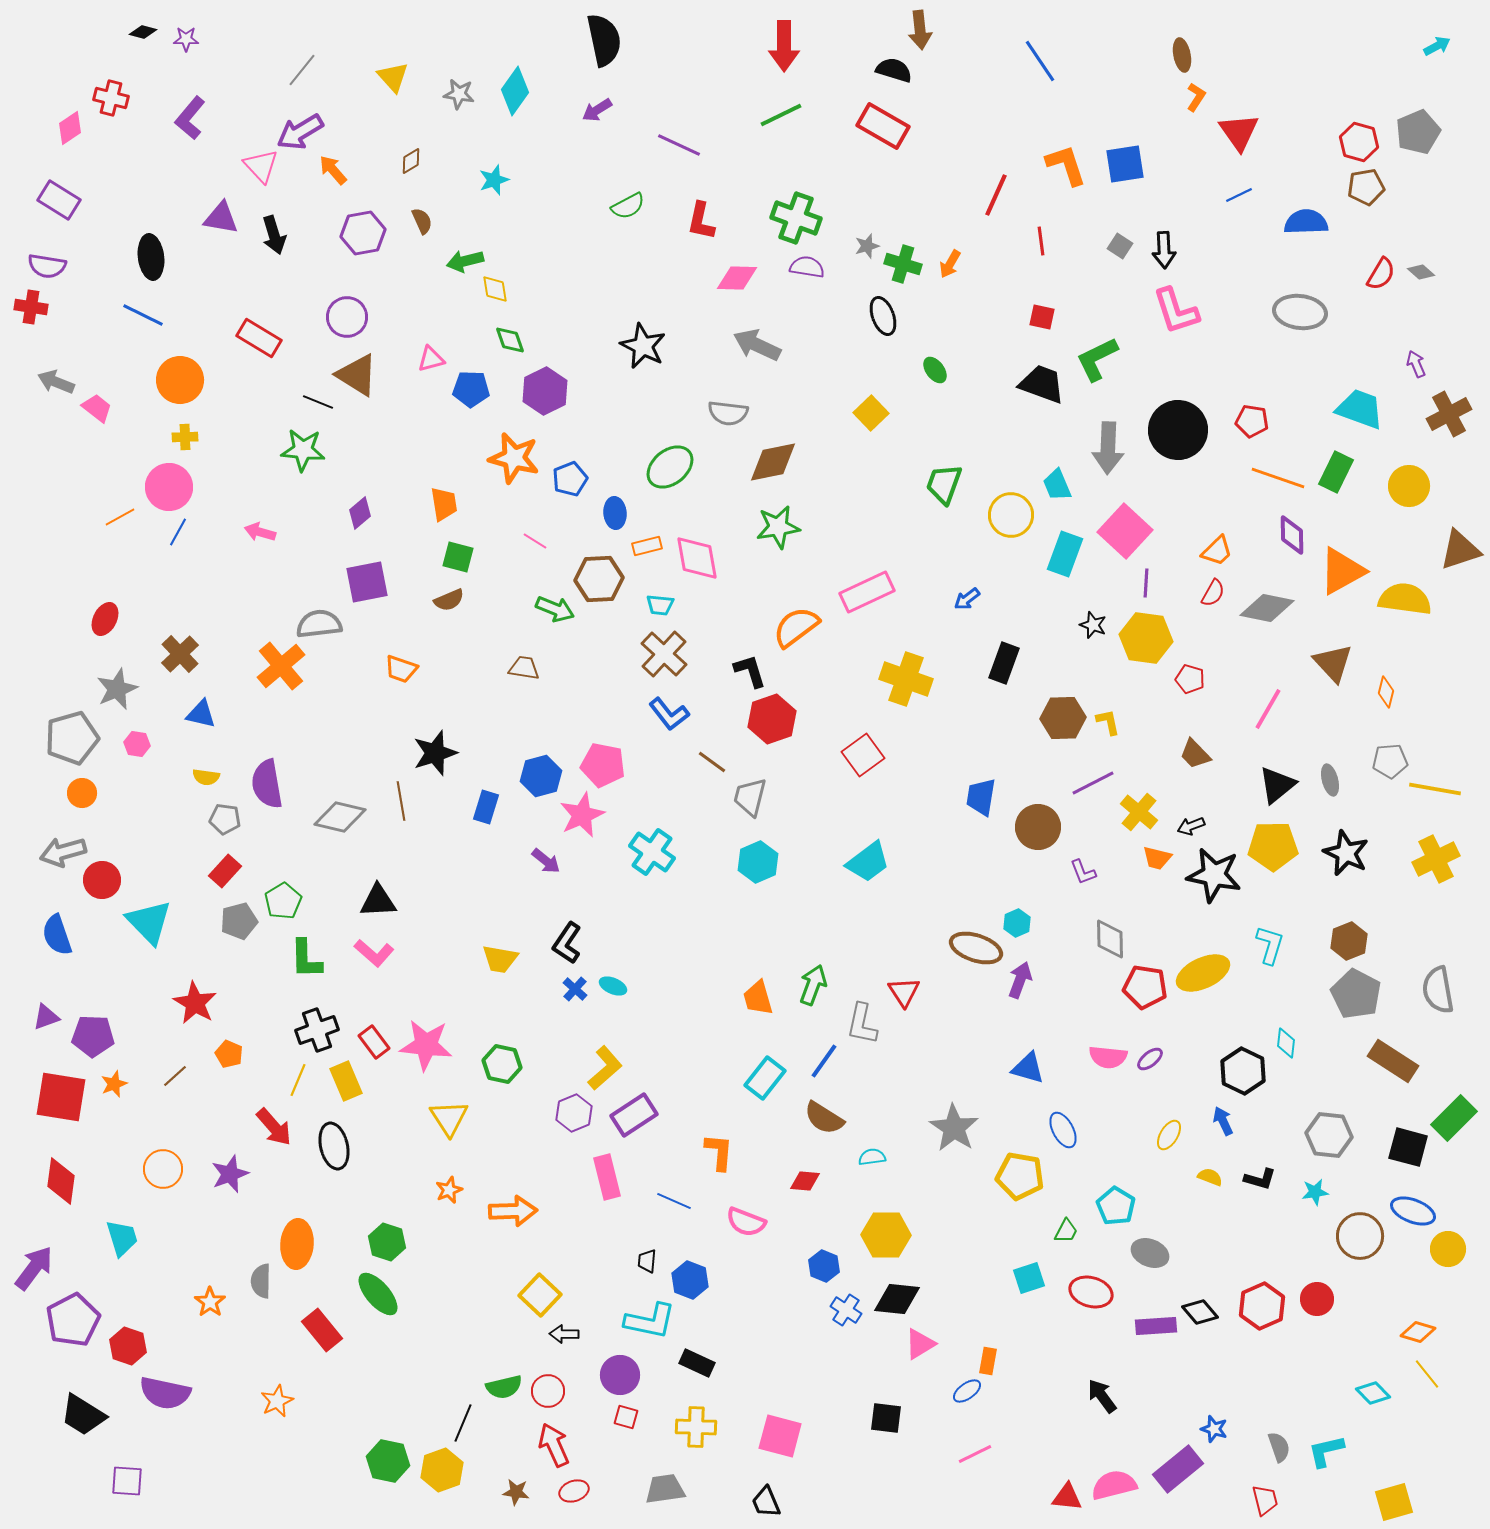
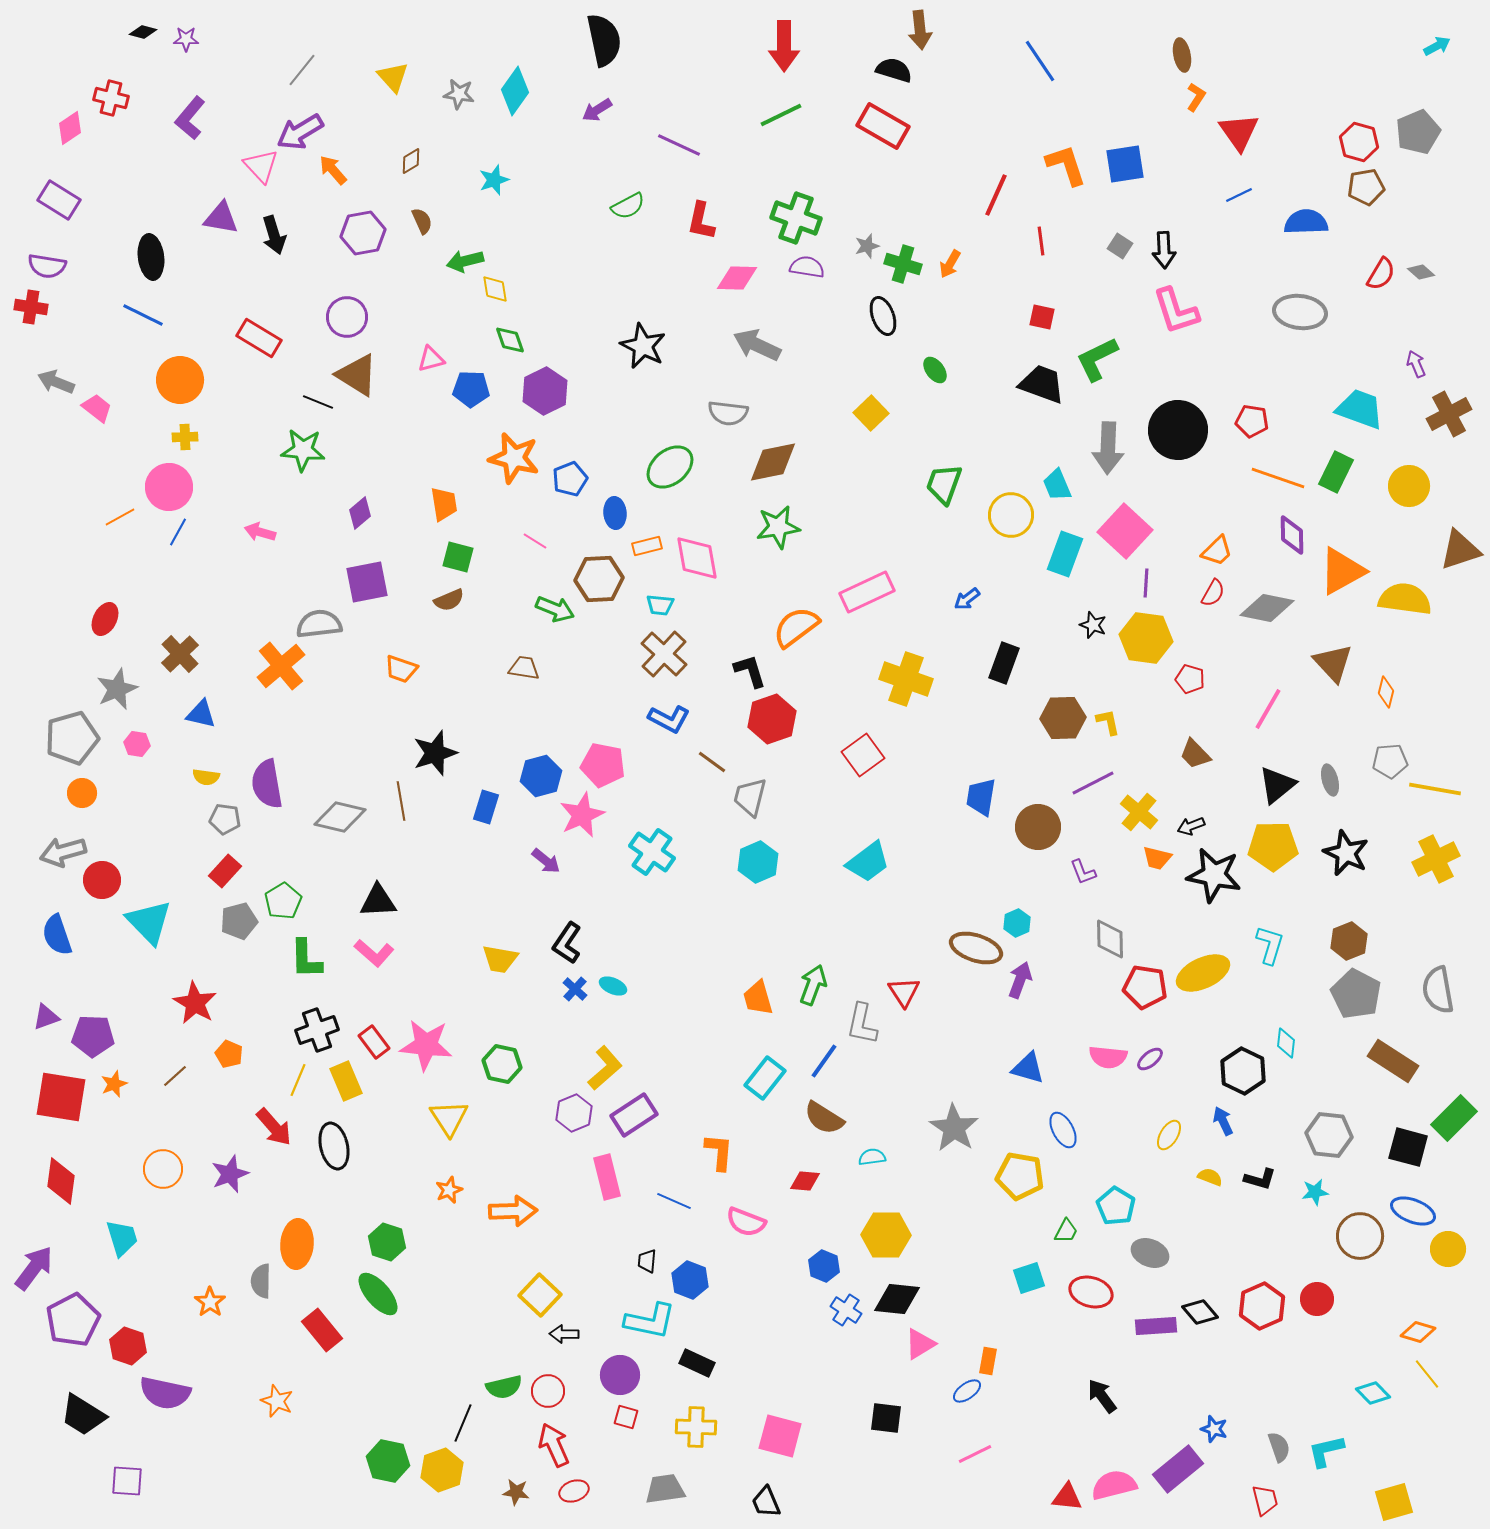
blue L-shape at (669, 714): moved 5 px down; rotated 24 degrees counterclockwise
orange star at (277, 1401): rotated 24 degrees counterclockwise
